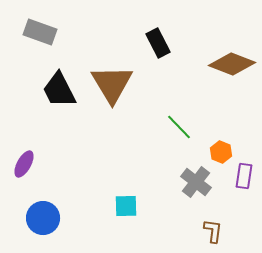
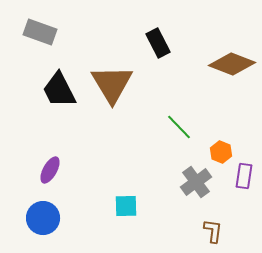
purple ellipse: moved 26 px right, 6 px down
gray cross: rotated 16 degrees clockwise
